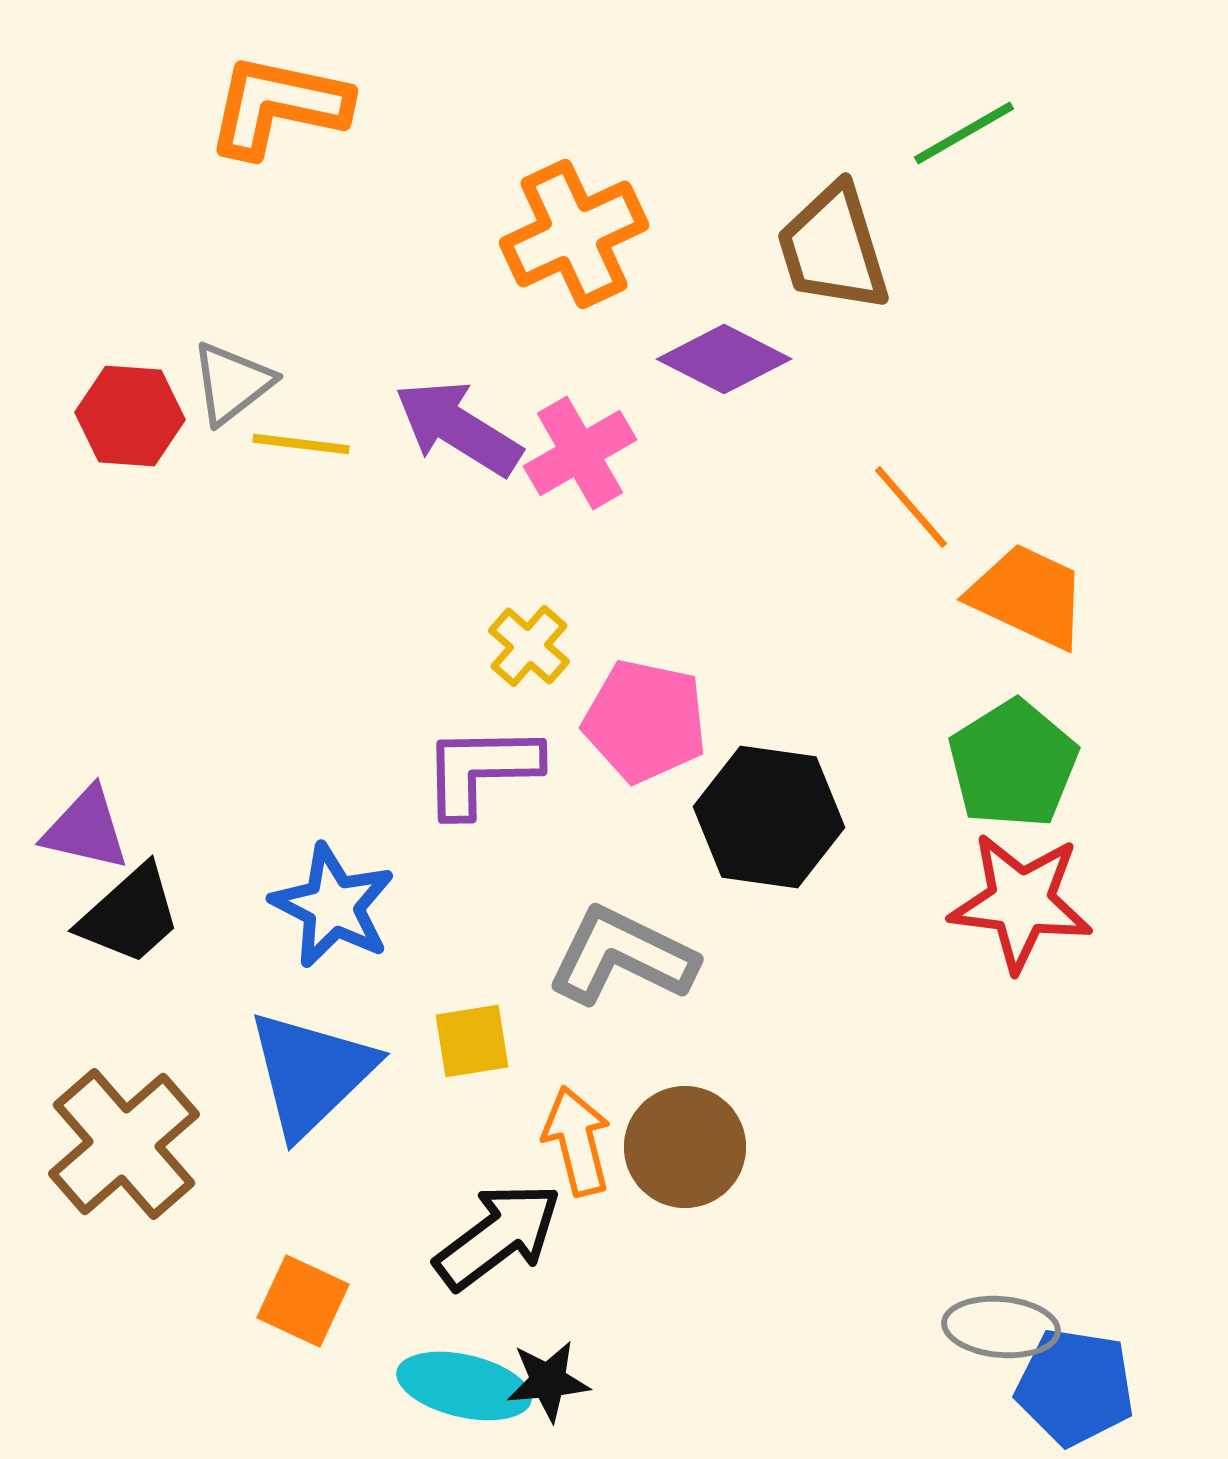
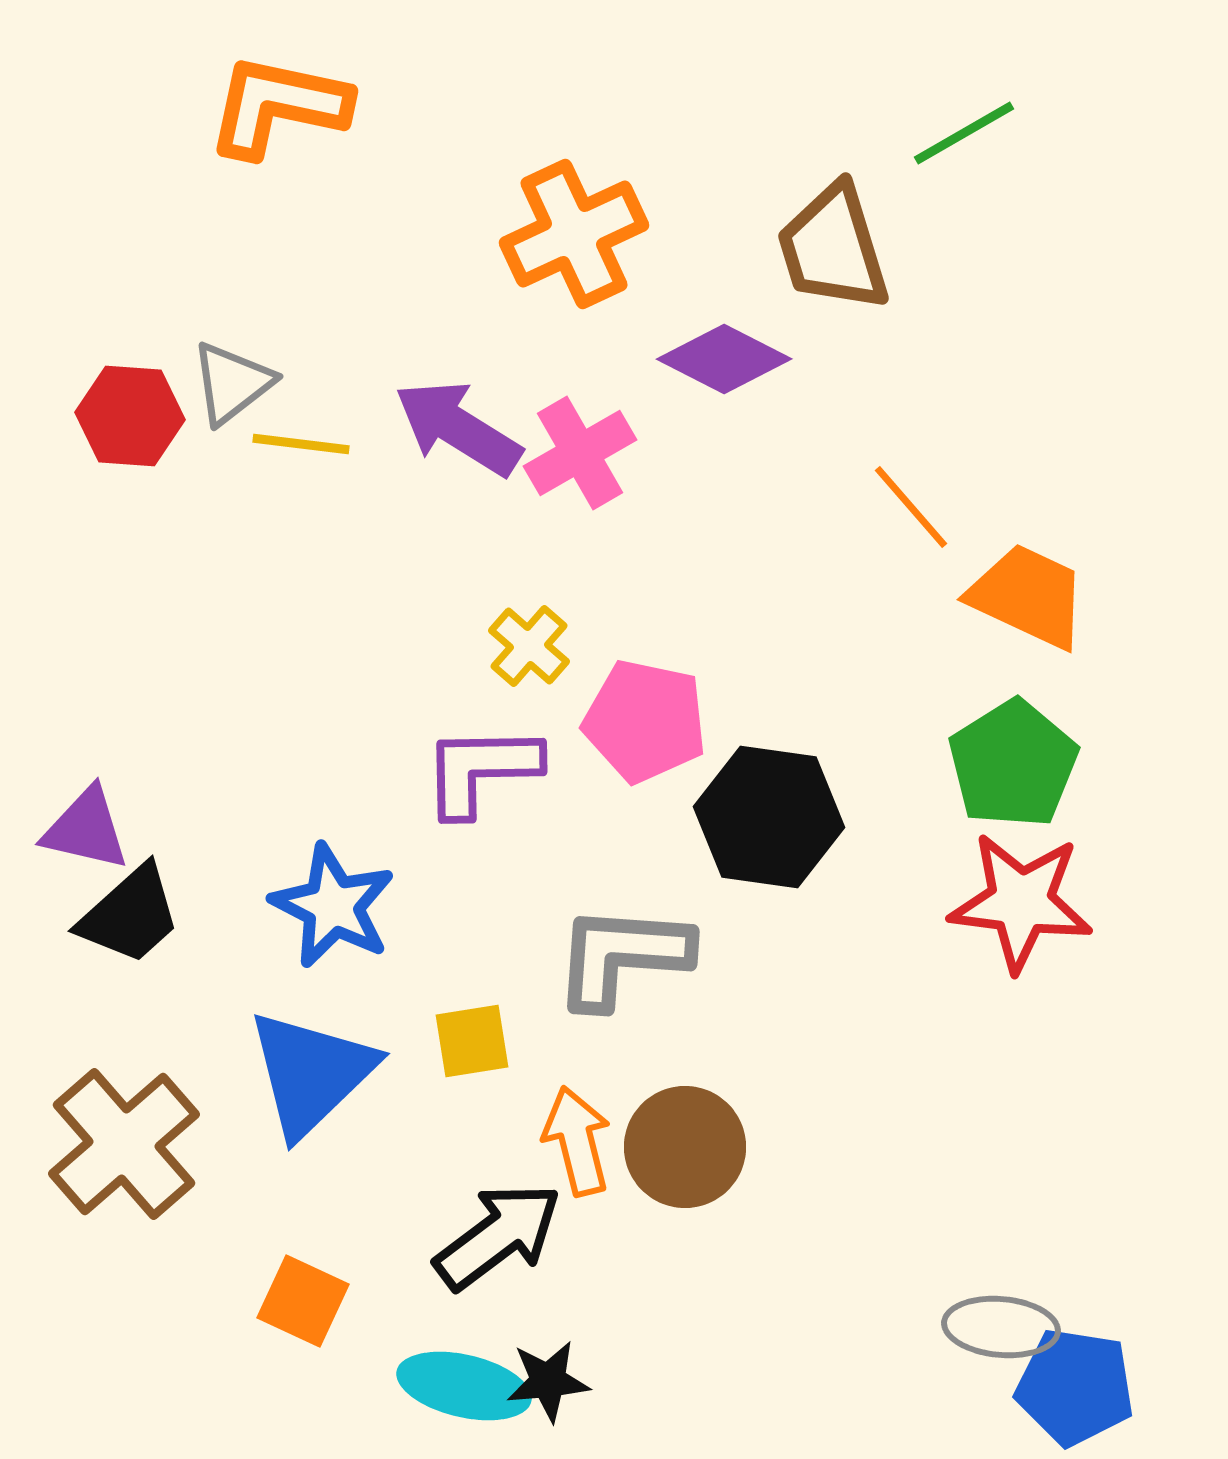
gray L-shape: rotated 22 degrees counterclockwise
